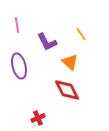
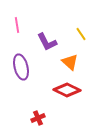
purple ellipse: moved 2 px right, 1 px down
red diamond: rotated 36 degrees counterclockwise
